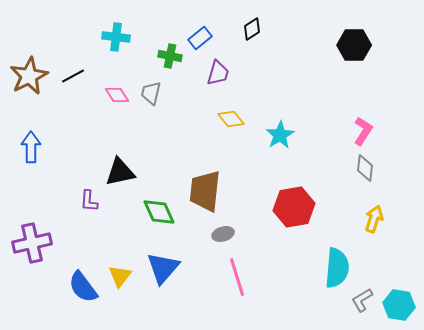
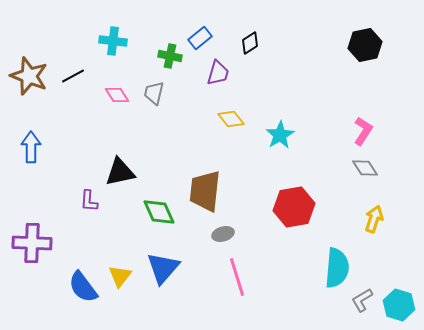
black diamond: moved 2 px left, 14 px down
cyan cross: moved 3 px left, 4 px down
black hexagon: moved 11 px right; rotated 12 degrees counterclockwise
brown star: rotated 24 degrees counterclockwise
gray trapezoid: moved 3 px right
gray diamond: rotated 40 degrees counterclockwise
purple cross: rotated 15 degrees clockwise
cyan hexagon: rotated 8 degrees clockwise
